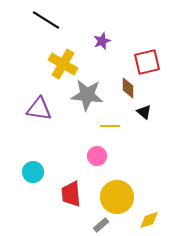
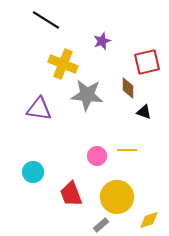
yellow cross: rotated 8 degrees counterclockwise
black triangle: rotated 21 degrees counterclockwise
yellow line: moved 17 px right, 24 px down
red trapezoid: rotated 16 degrees counterclockwise
